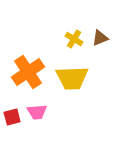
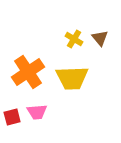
brown triangle: rotated 48 degrees counterclockwise
